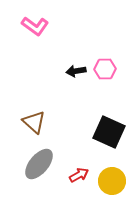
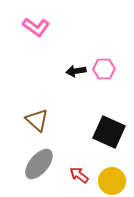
pink L-shape: moved 1 px right, 1 px down
pink hexagon: moved 1 px left
brown triangle: moved 3 px right, 2 px up
red arrow: rotated 114 degrees counterclockwise
